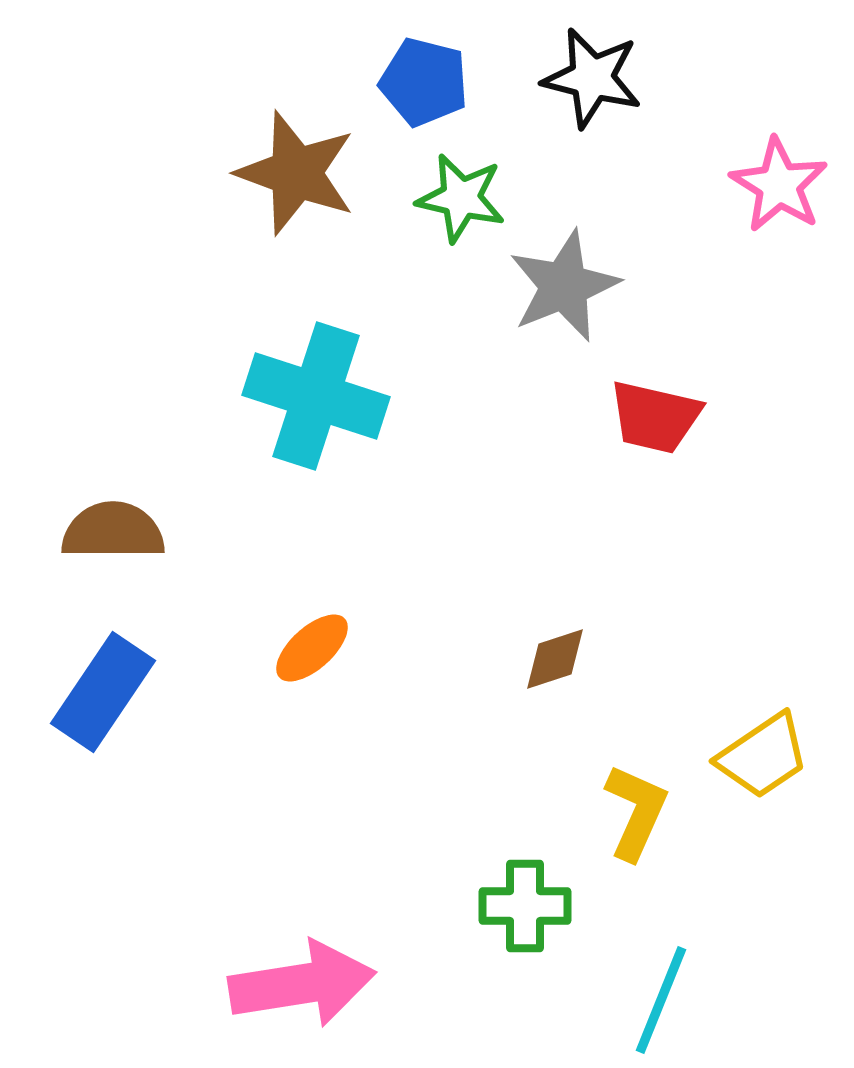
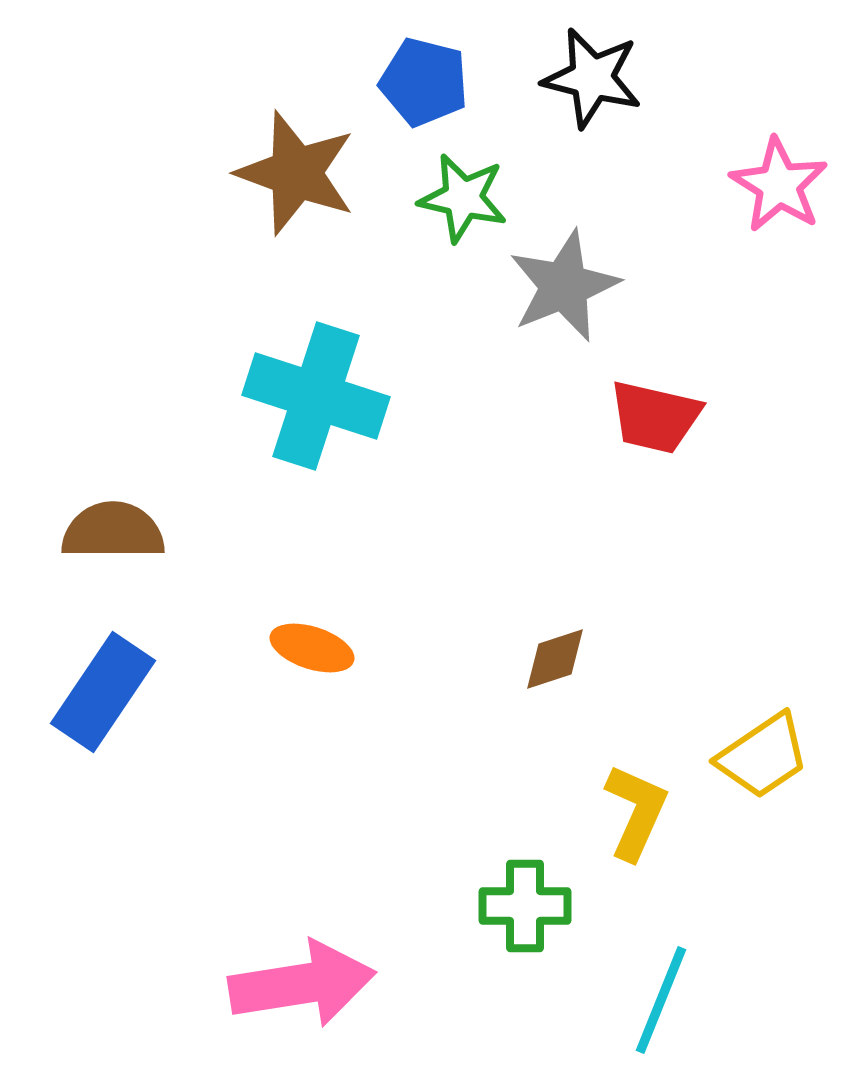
green star: moved 2 px right
orange ellipse: rotated 60 degrees clockwise
